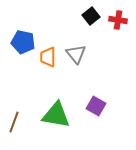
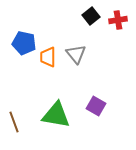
red cross: rotated 18 degrees counterclockwise
blue pentagon: moved 1 px right, 1 px down
brown line: rotated 40 degrees counterclockwise
